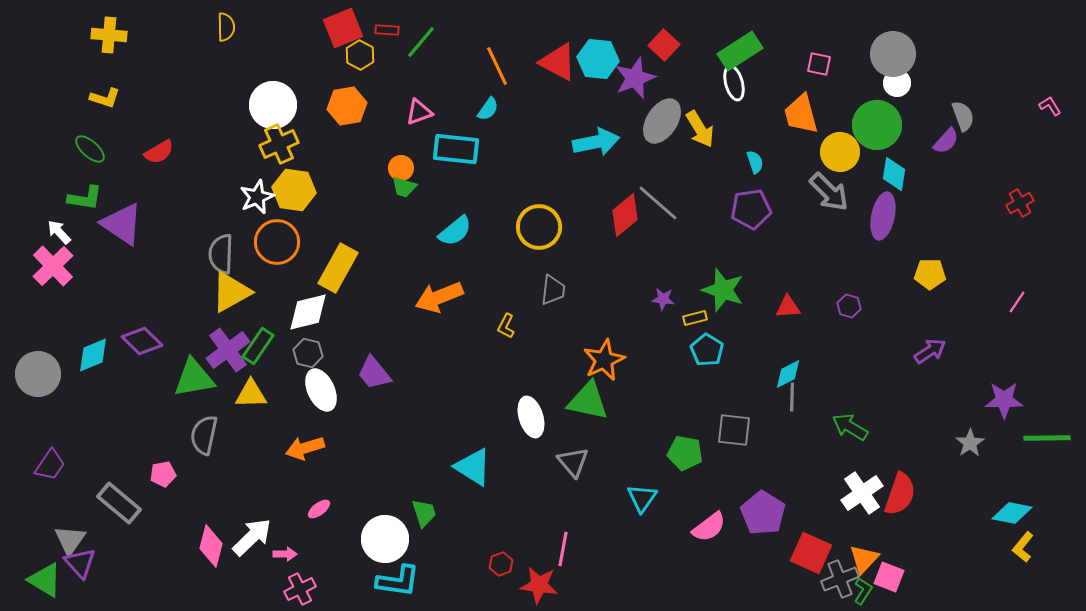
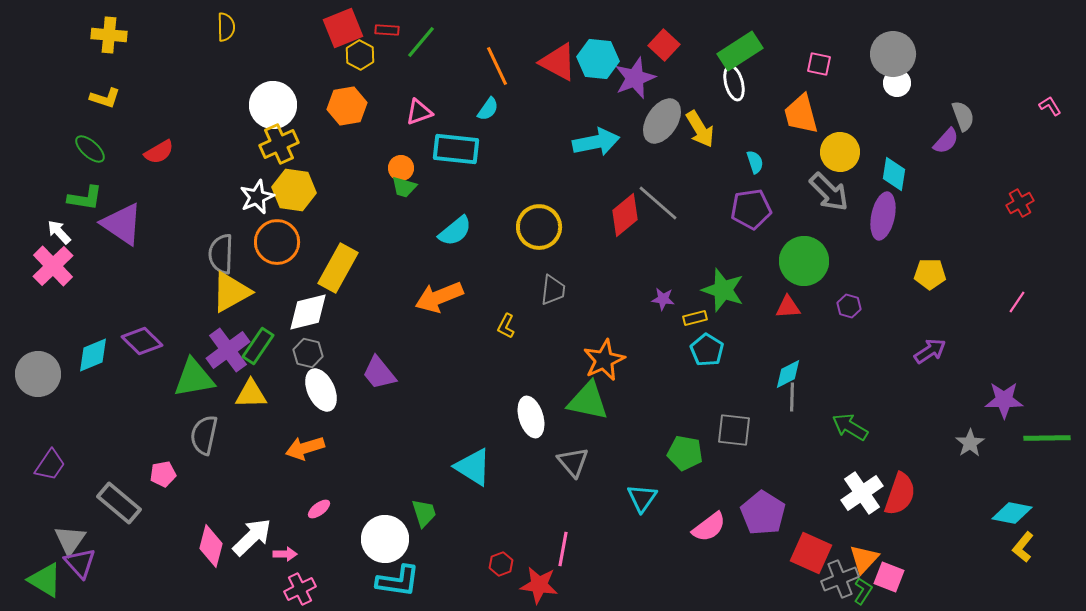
green circle at (877, 125): moved 73 px left, 136 px down
purple trapezoid at (374, 373): moved 5 px right
